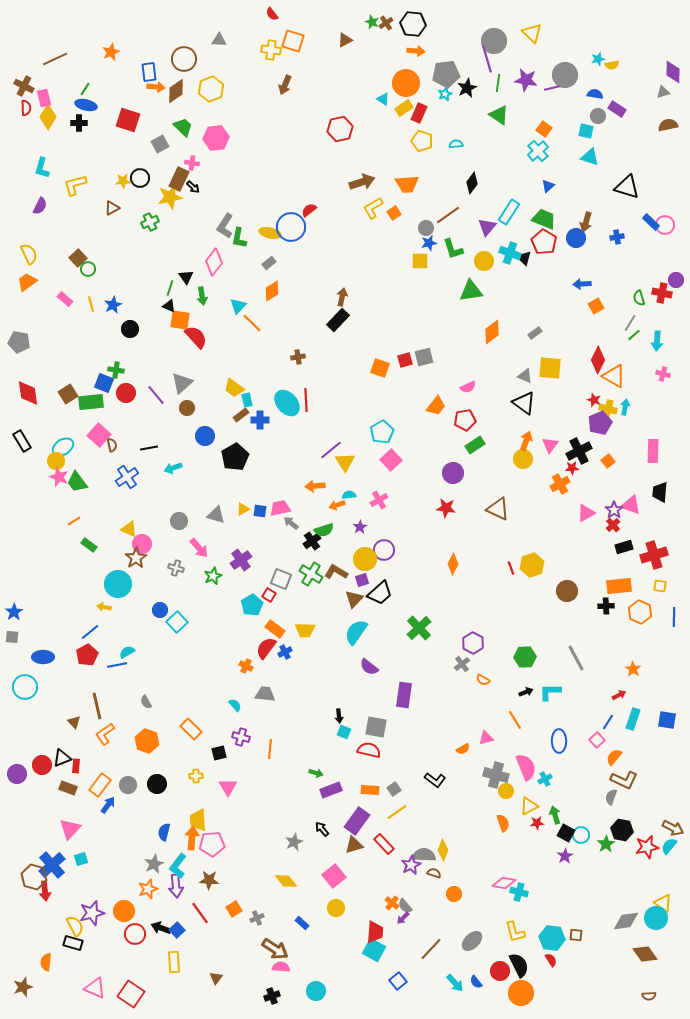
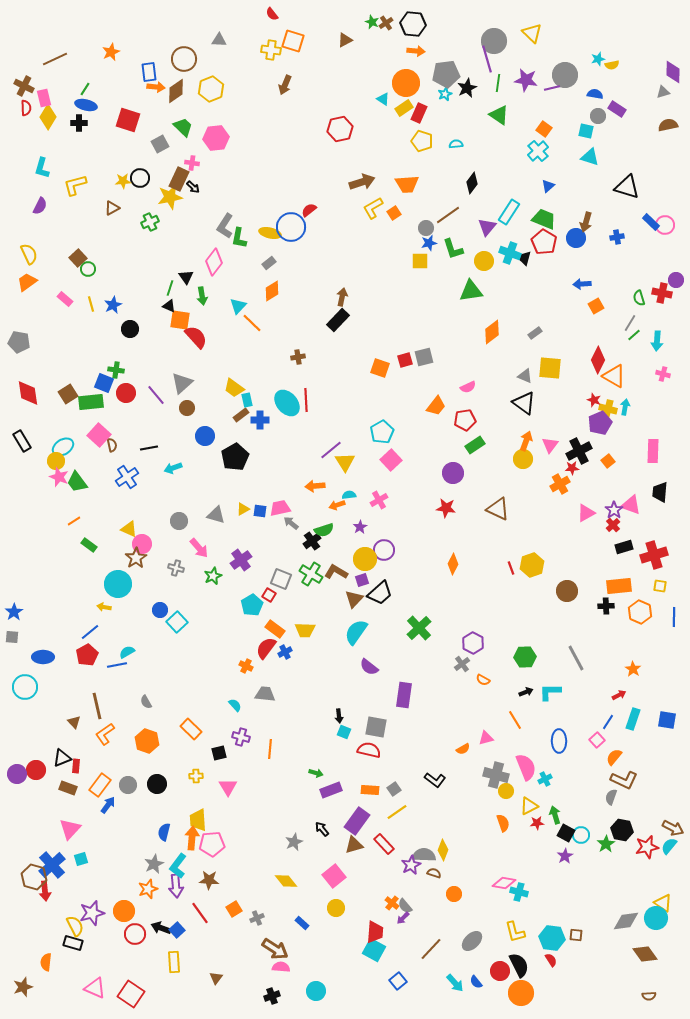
red circle at (42, 765): moved 6 px left, 5 px down
